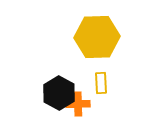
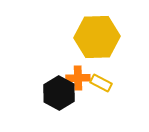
yellow rectangle: rotated 60 degrees counterclockwise
orange cross: moved 26 px up
